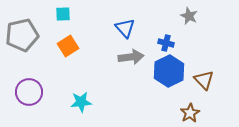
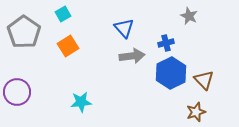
cyan square: rotated 28 degrees counterclockwise
blue triangle: moved 1 px left
gray pentagon: moved 2 px right, 3 px up; rotated 24 degrees counterclockwise
blue cross: rotated 28 degrees counterclockwise
gray arrow: moved 1 px right, 1 px up
blue hexagon: moved 2 px right, 2 px down
purple circle: moved 12 px left
brown star: moved 6 px right, 1 px up; rotated 12 degrees clockwise
